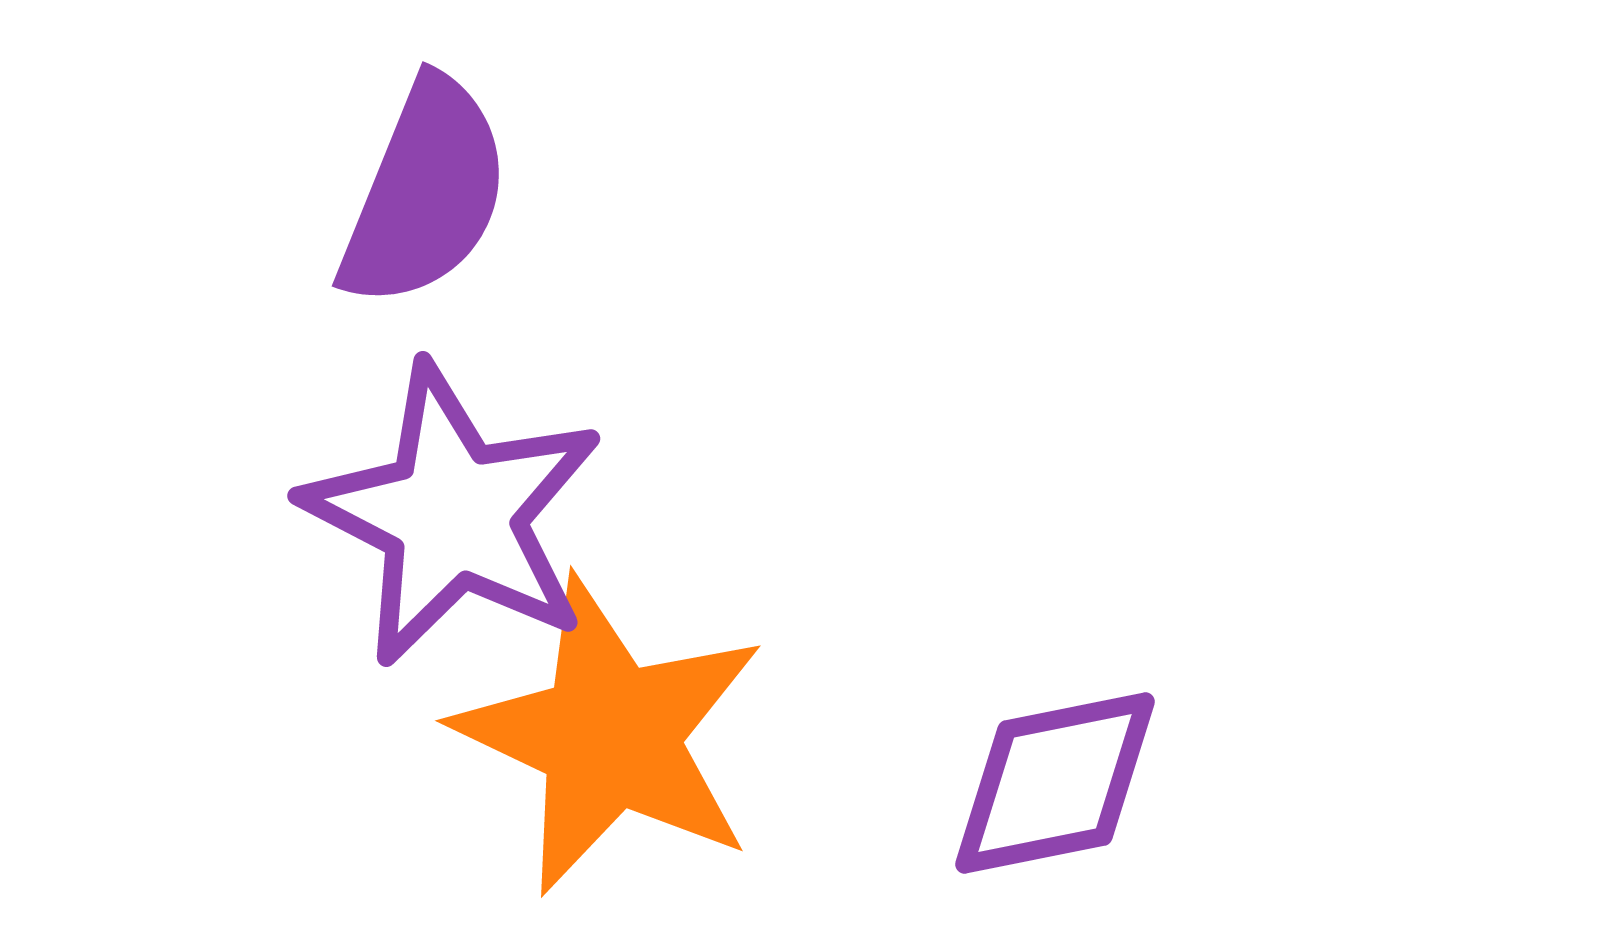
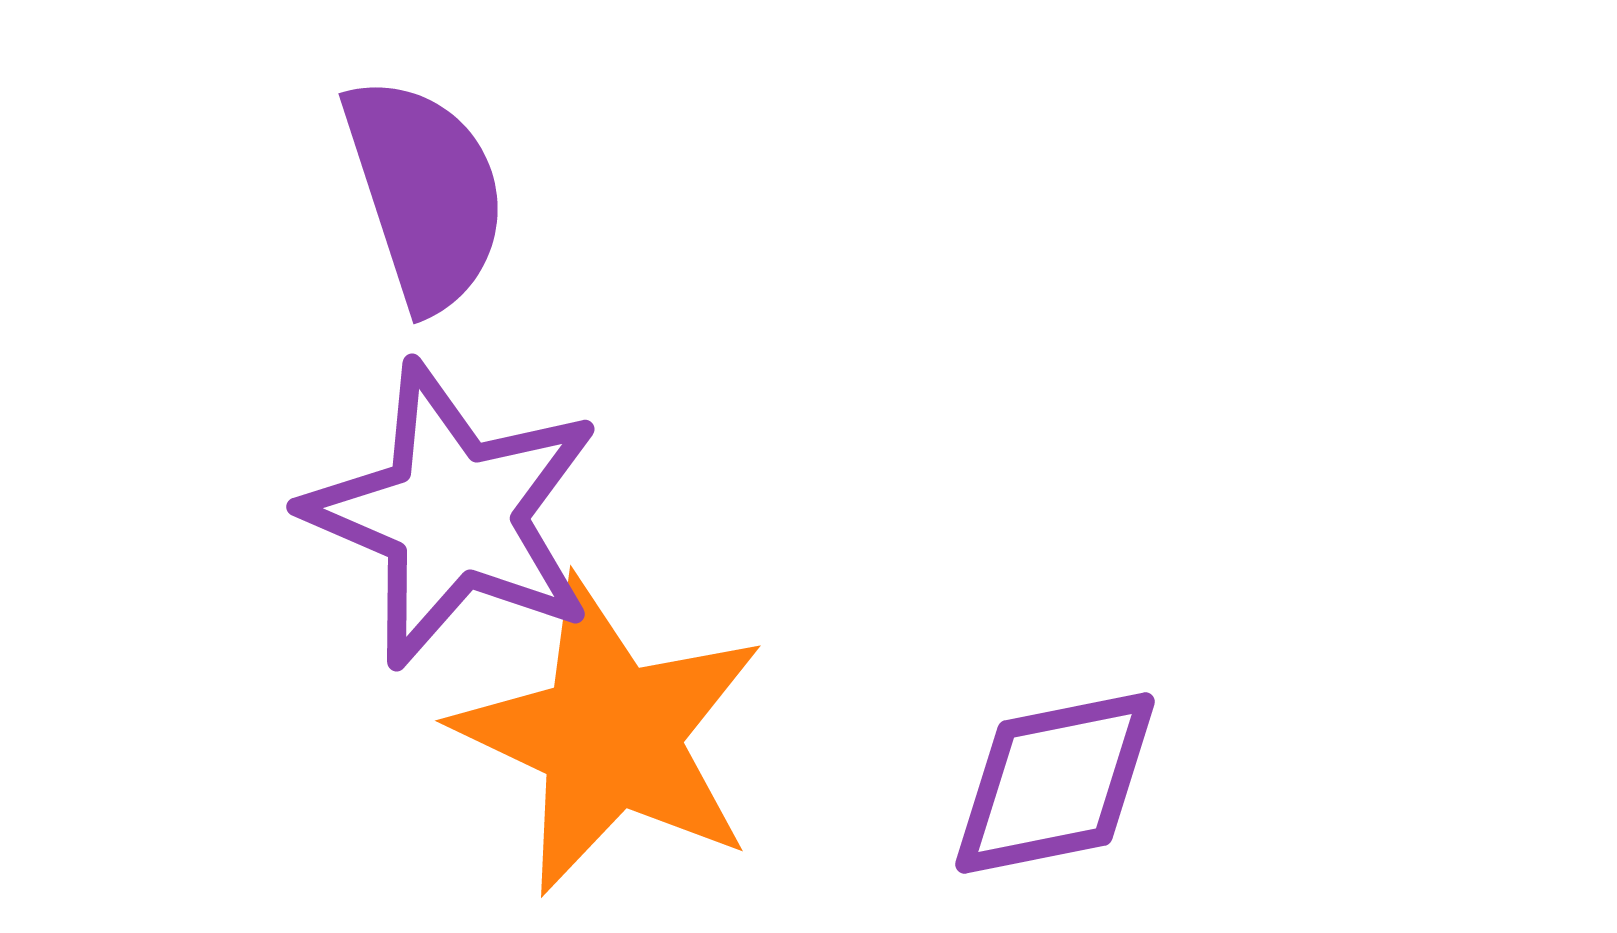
purple semicircle: rotated 40 degrees counterclockwise
purple star: rotated 4 degrees counterclockwise
